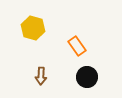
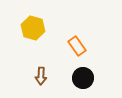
black circle: moved 4 px left, 1 px down
